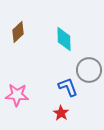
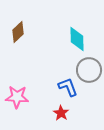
cyan diamond: moved 13 px right
pink star: moved 2 px down
